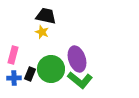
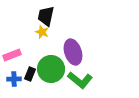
black trapezoid: rotated 90 degrees counterclockwise
pink rectangle: moved 1 px left; rotated 54 degrees clockwise
purple ellipse: moved 4 px left, 7 px up
blue cross: moved 1 px down
